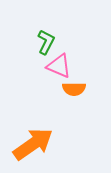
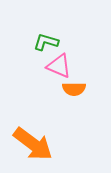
green L-shape: rotated 100 degrees counterclockwise
orange arrow: rotated 72 degrees clockwise
